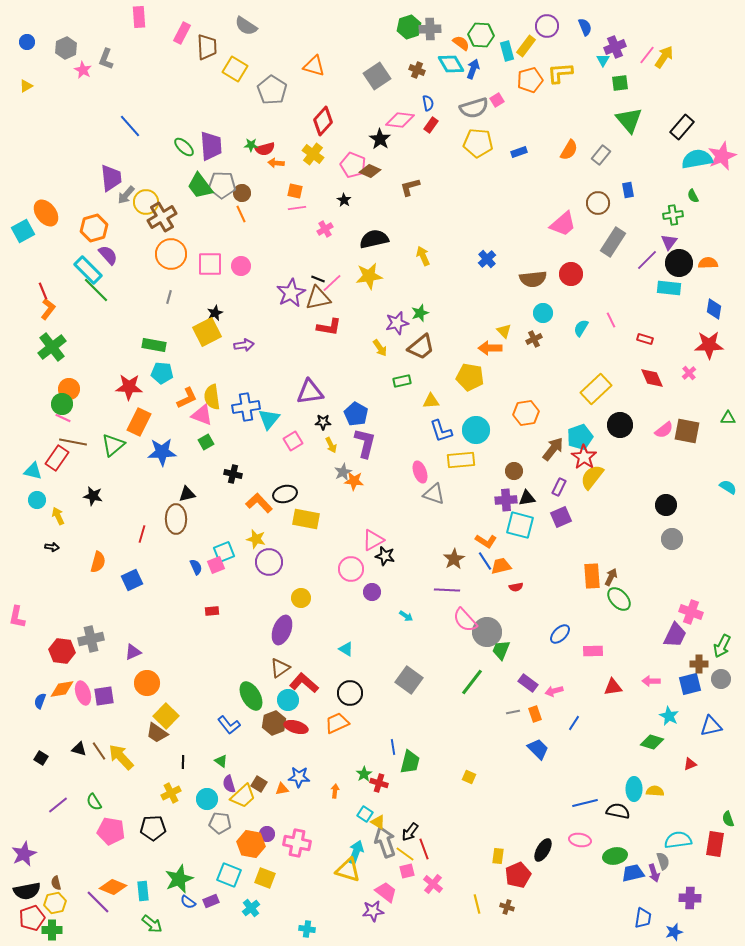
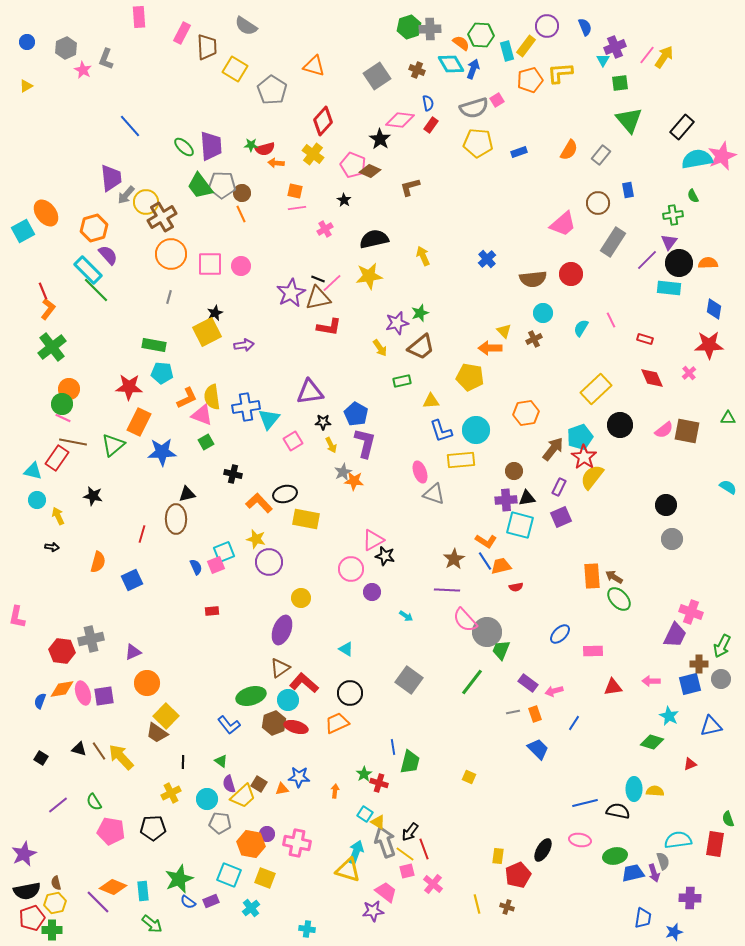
brown arrow at (611, 577): moved 3 px right; rotated 84 degrees counterclockwise
green ellipse at (251, 696): rotated 76 degrees counterclockwise
